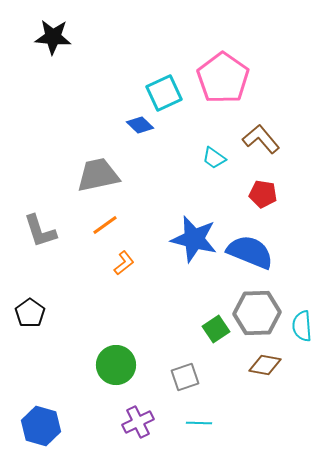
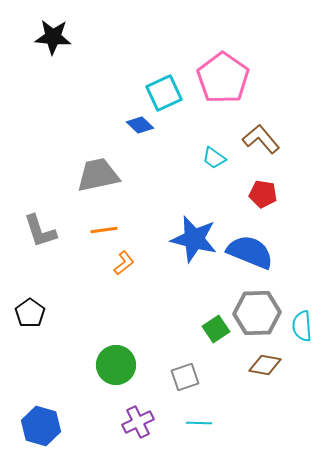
orange line: moved 1 px left, 5 px down; rotated 28 degrees clockwise
